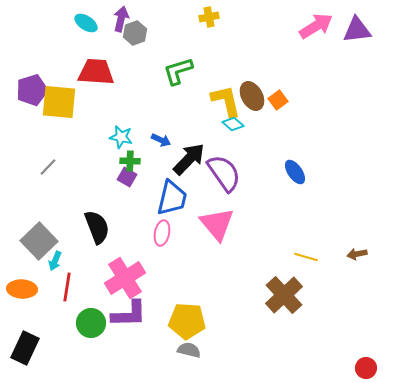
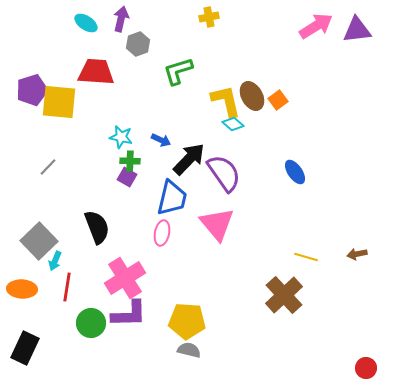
gray hexagon: moved 3 px right, 11 px down
